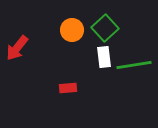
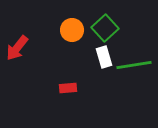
white rectangle: rotated 10 degrees counterclockwise
